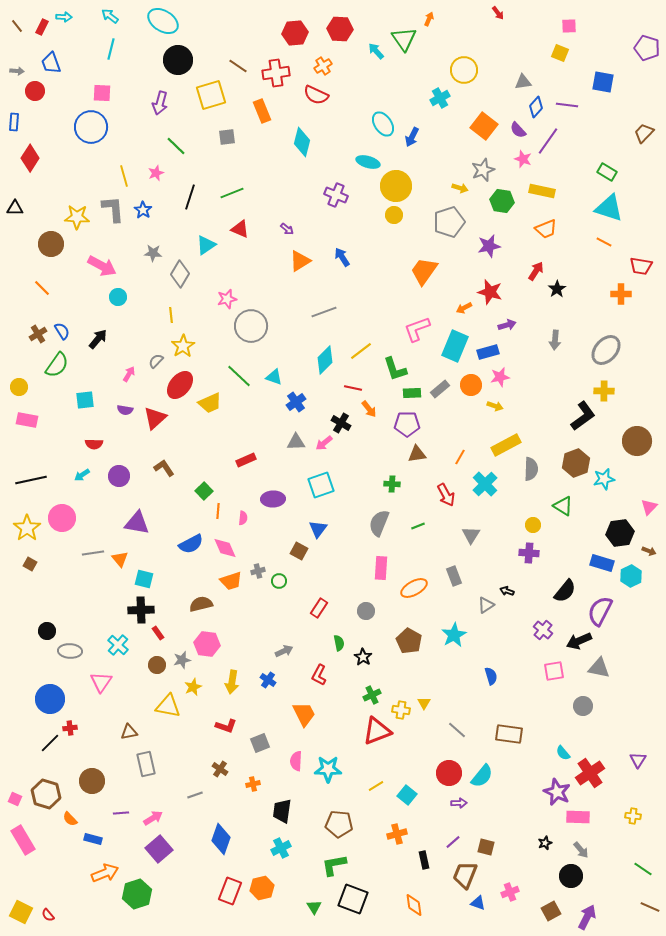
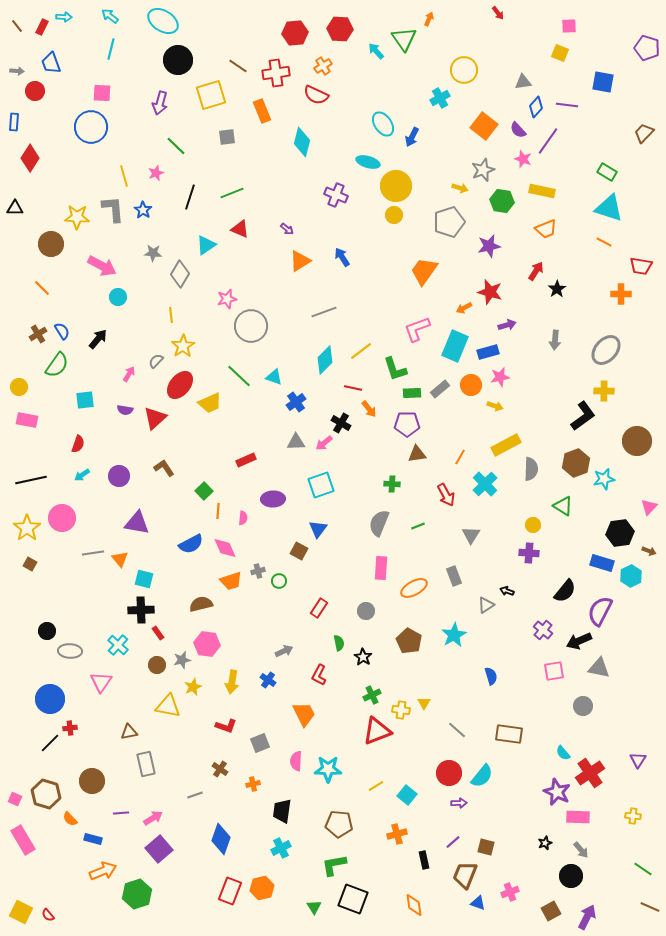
red semicircle at (94, 444): moved 16 px left; rotated 72 degrees counterclockwise
orange arrow at (105, 873): moved 2 px left, 2 px up
